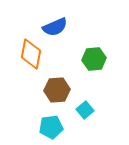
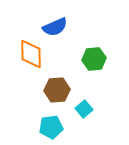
orange diamond: rotated 12 degrees counterclockwise
cyan square: moved 1 px left, 1 px up
